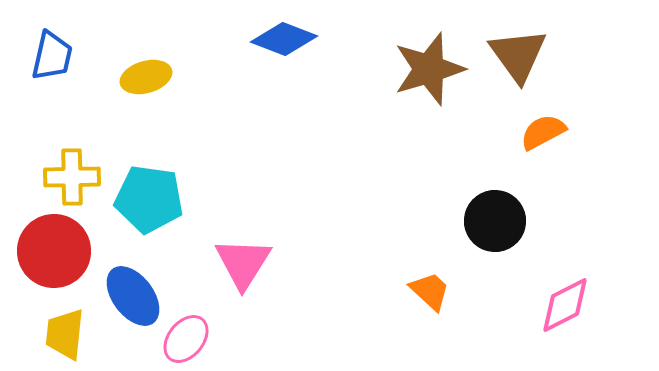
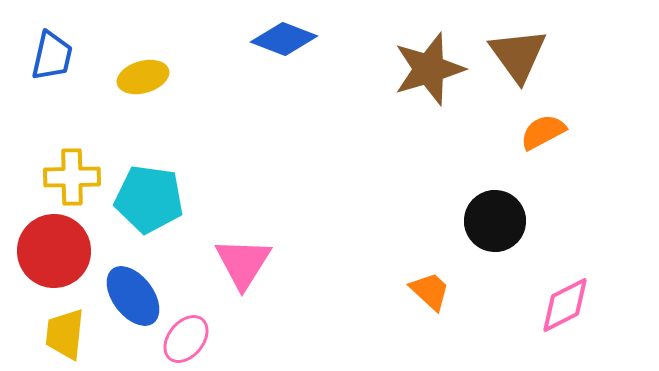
yellow ellipse: moved 3 px left
